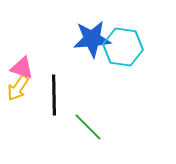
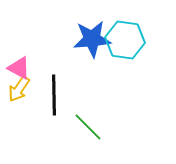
cyan hexagon: moved 2 px right, 7 px up
pink triangle: moved 3 px left; rotated 10 degrees clockwise
yellow arrow: moved 1 px right, 1 px down
